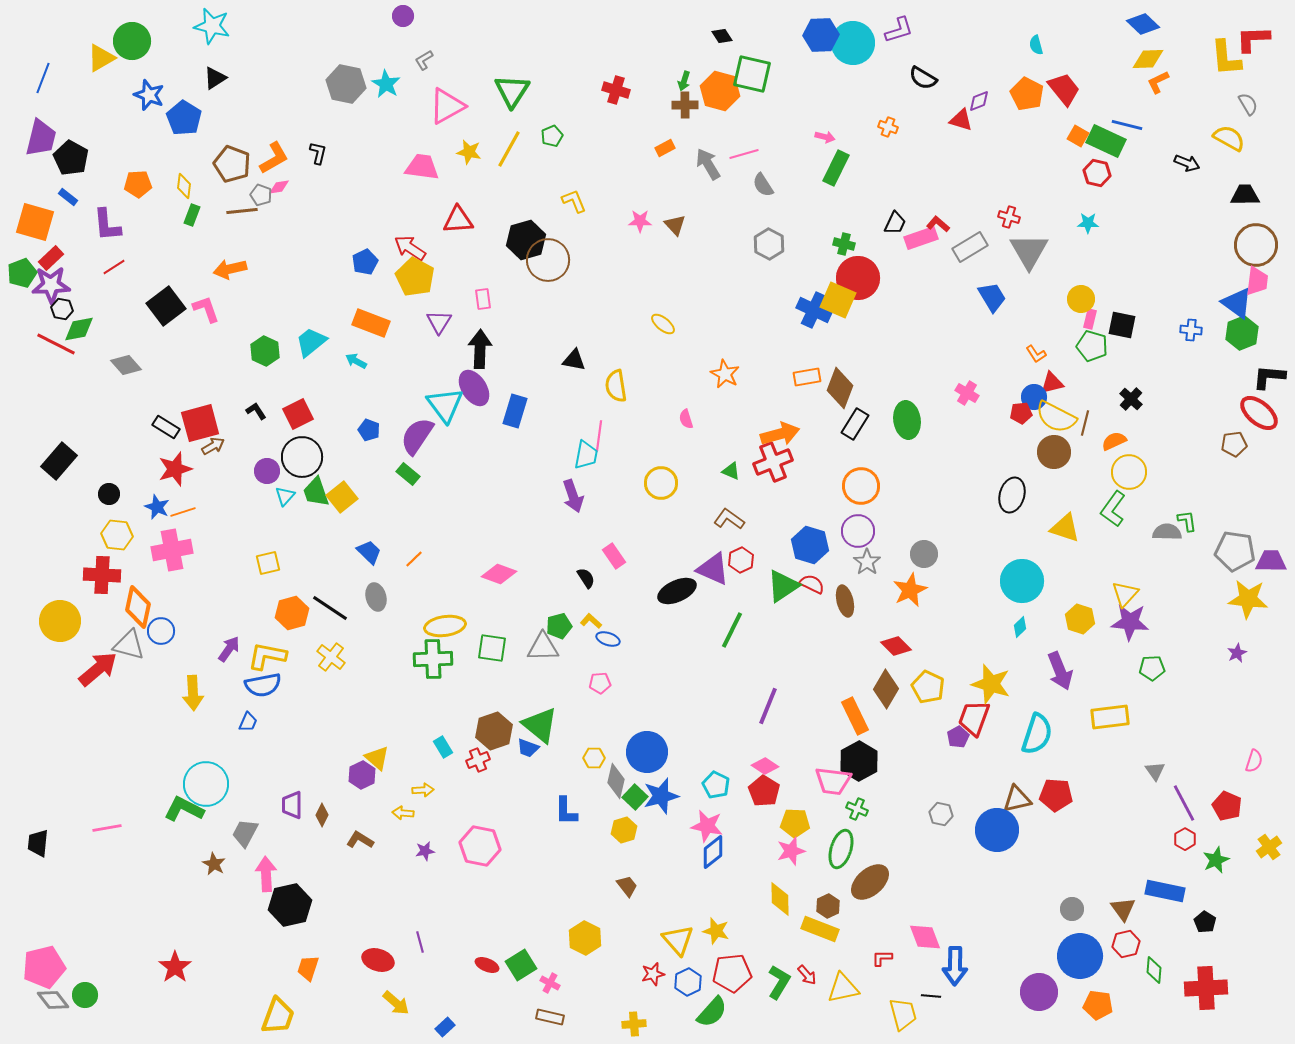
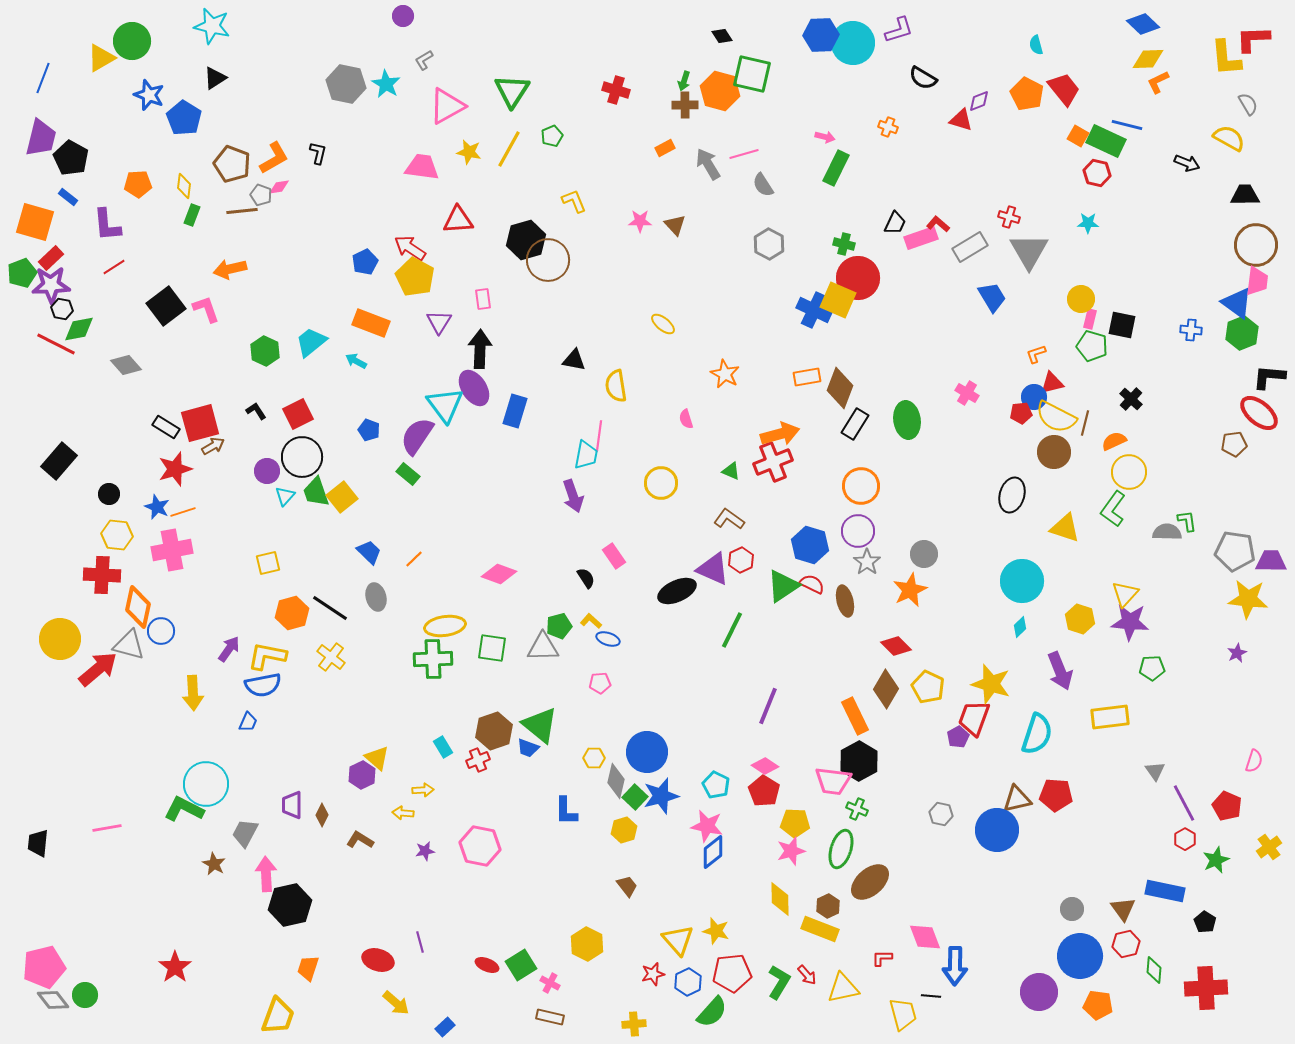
orange L-shape at (1036, 354): rotated 105 degrees clockwise
yellow circle at (60, 621): moved 18 px down
yellow hexagon at (585, 938): moved 2 px right, 6 px down
